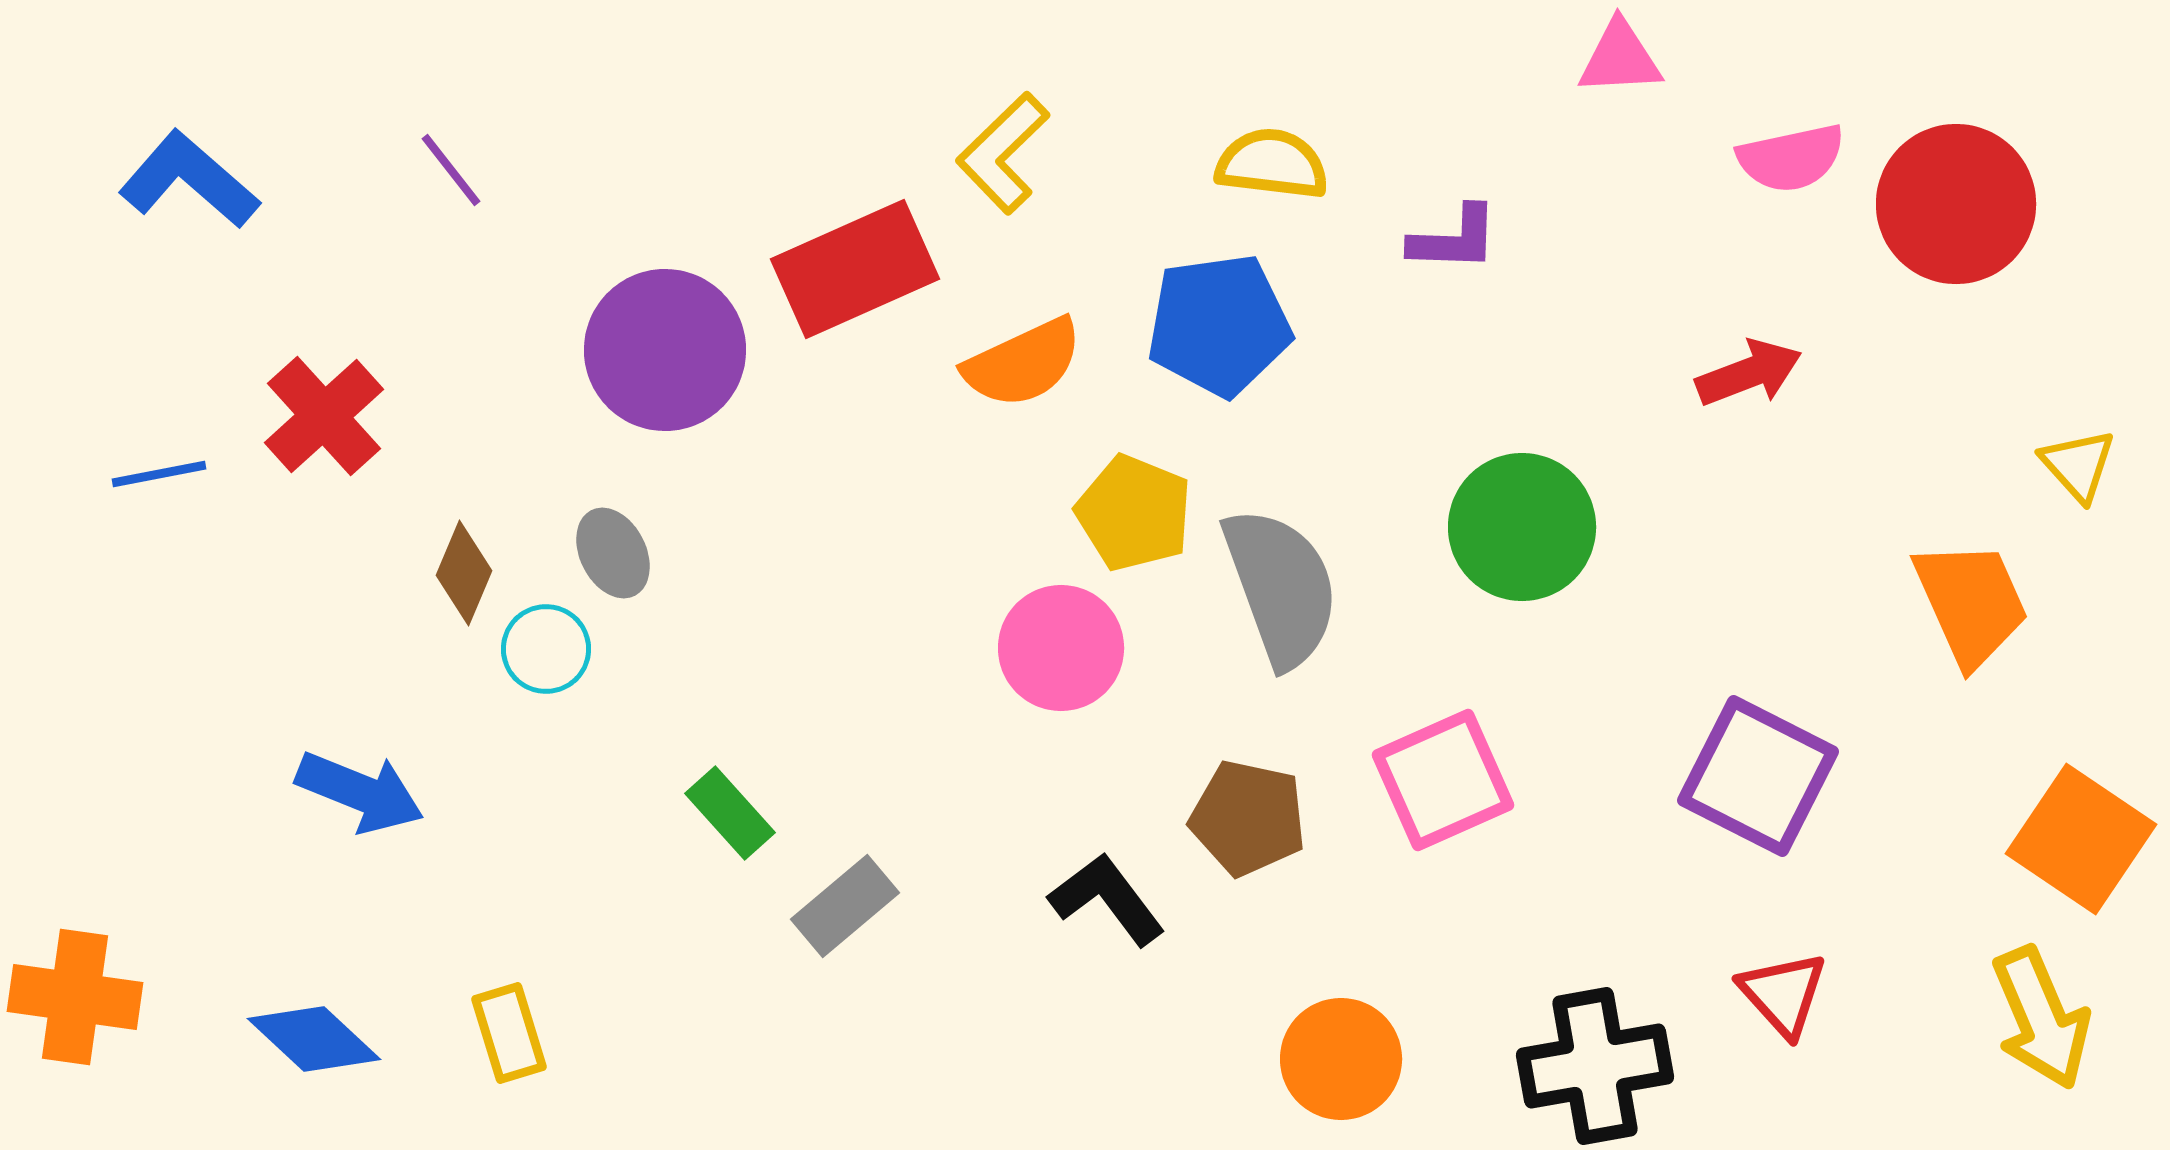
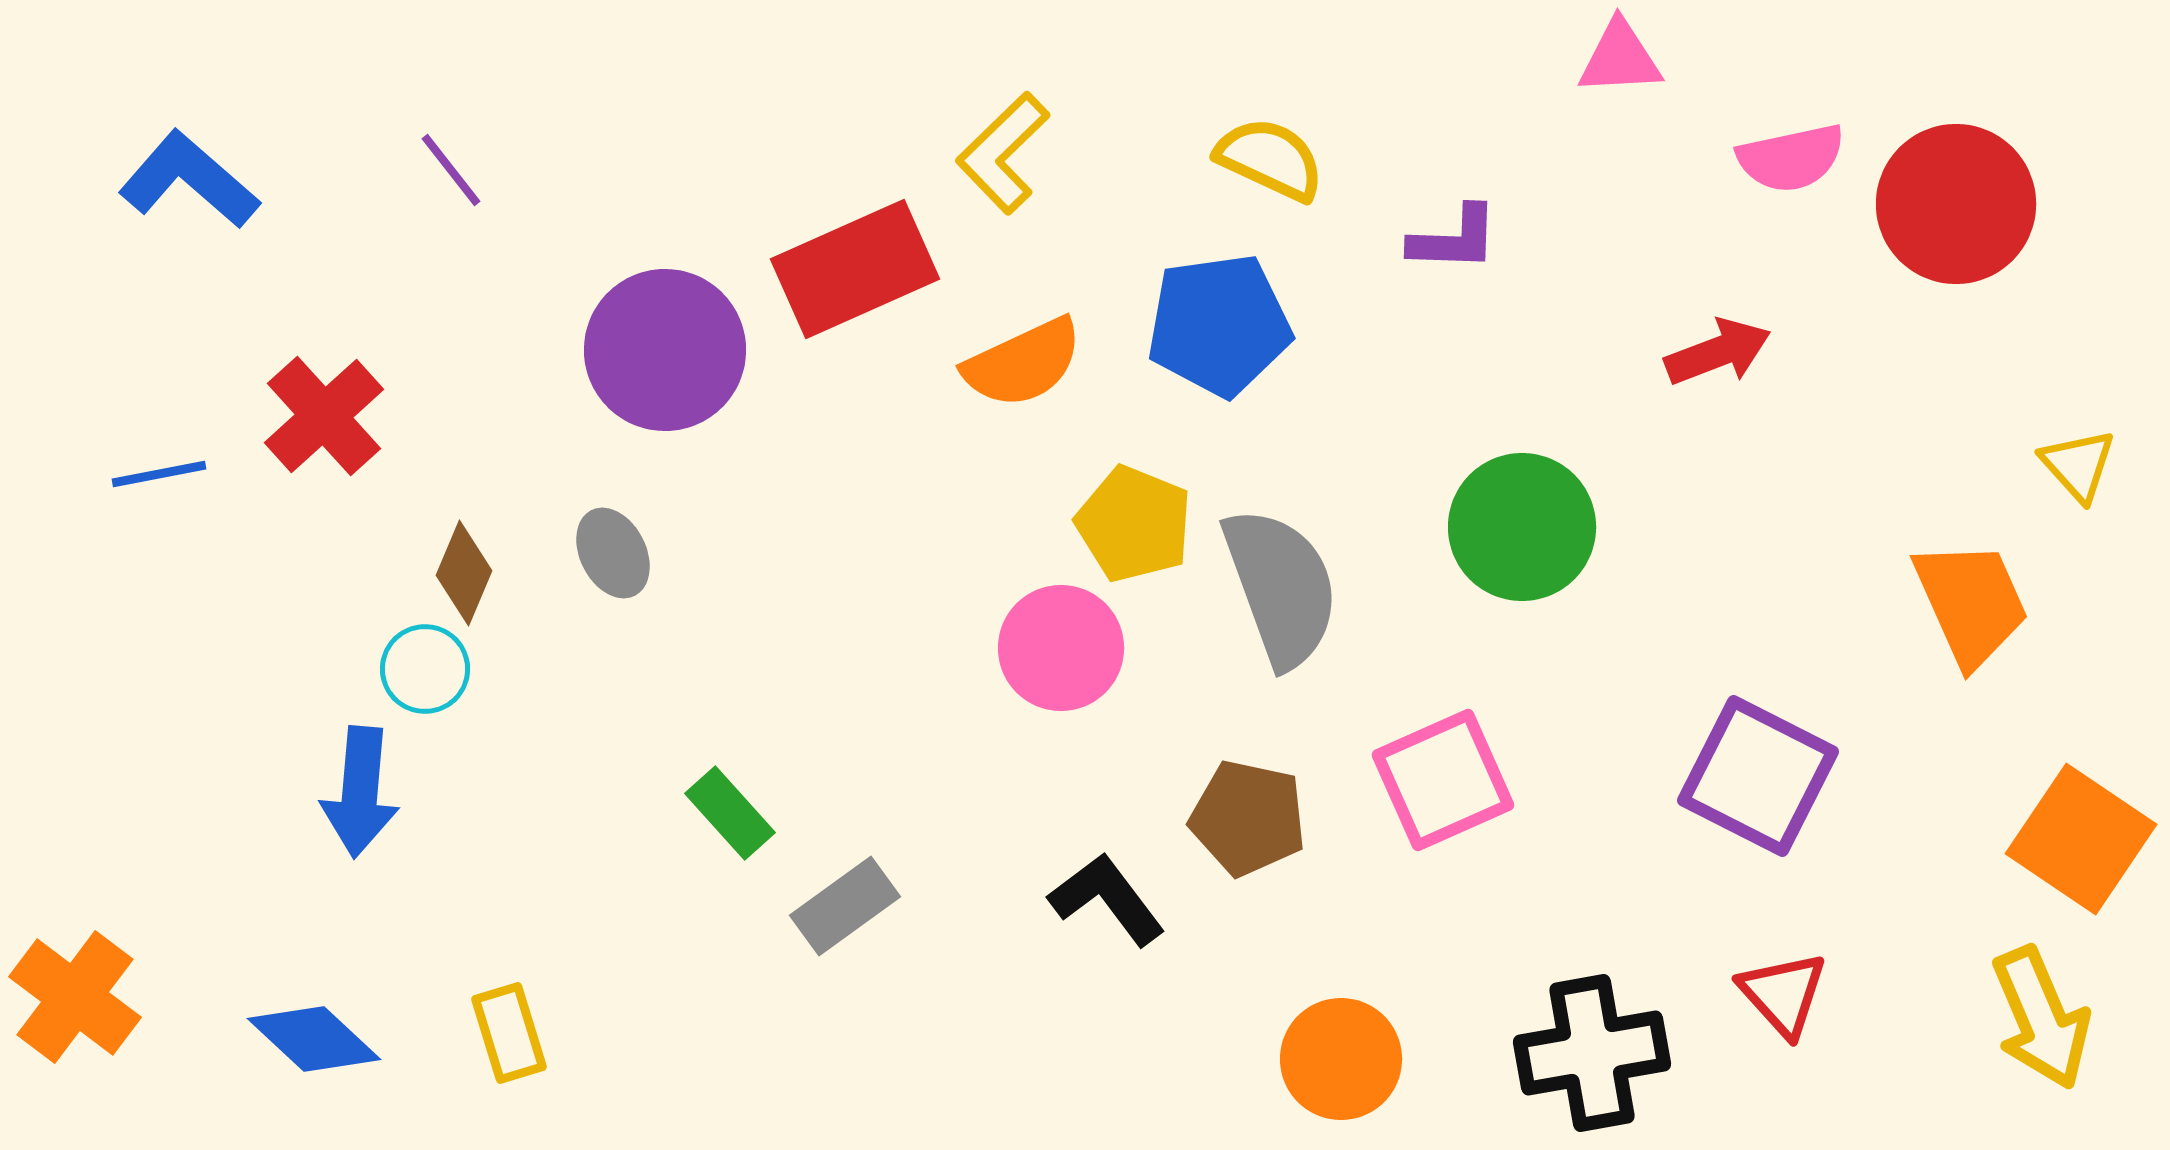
yellow semicircle: moved 2 px left, 5 px up; rotated 18 degrees clockwise
red arrow: moved 31 px left, 21 px up
yellow pentagon: moved 11 px down
cyan circle: moved 121 px left, 20 px down
blue arrow: rotated 73 degrees clockwise
gray rectangle: rotated 4 degrees clockwise
orange cross: rotated 29 degrees clockwise
black cross: moved 3 px left, 13 px up
